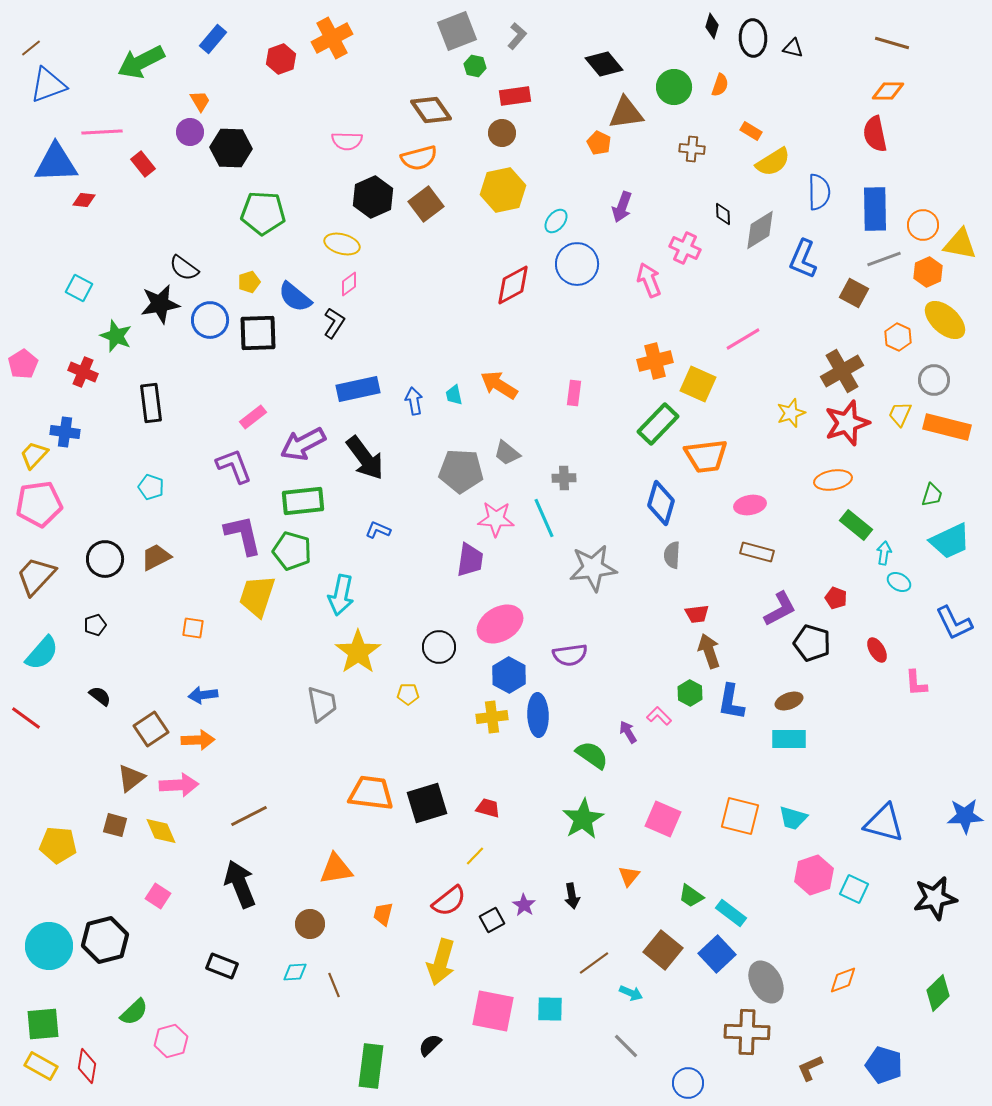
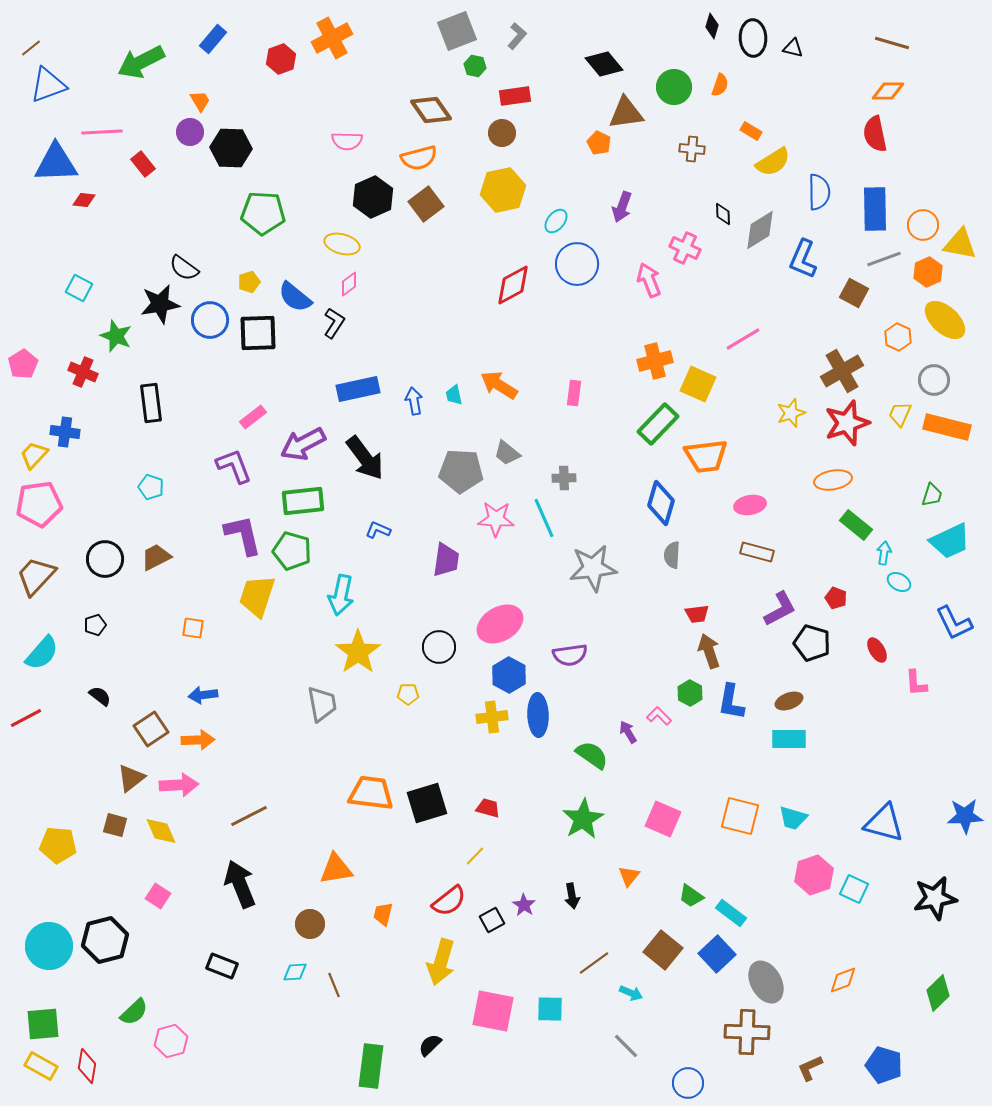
purple trapezoid at (470, 560): moved 24 px left
red line at (26, 718): rotated 64 degrees counterclockwise
